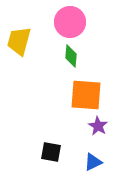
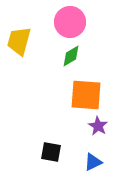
green diamond: rotated 55 degrees clockwise
